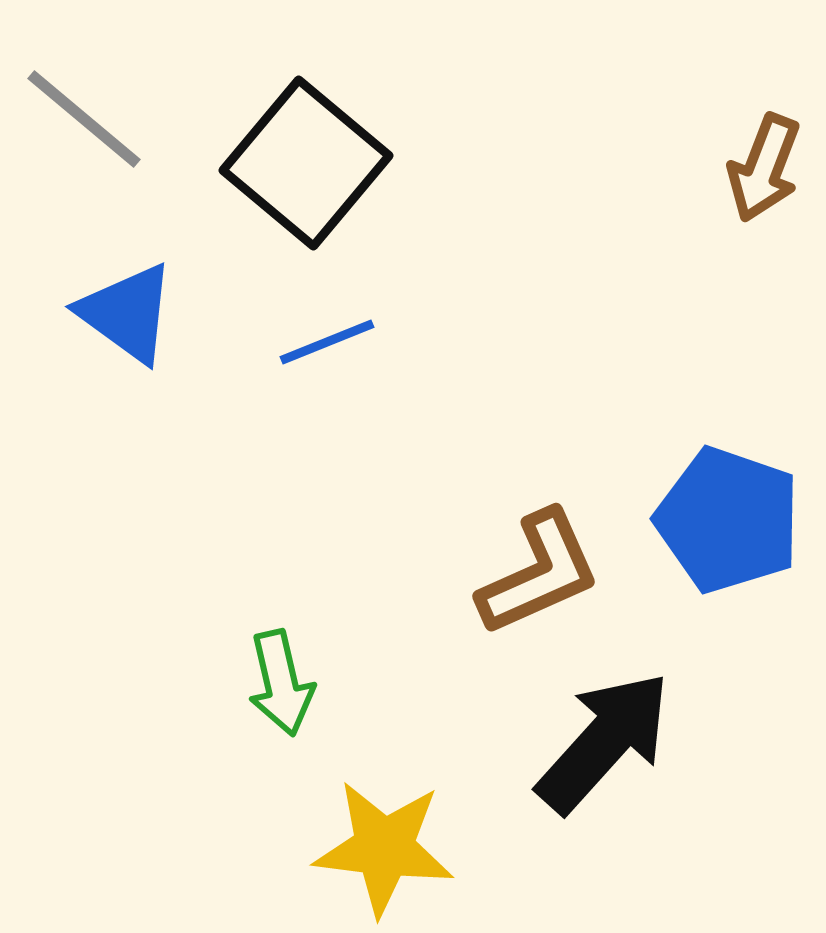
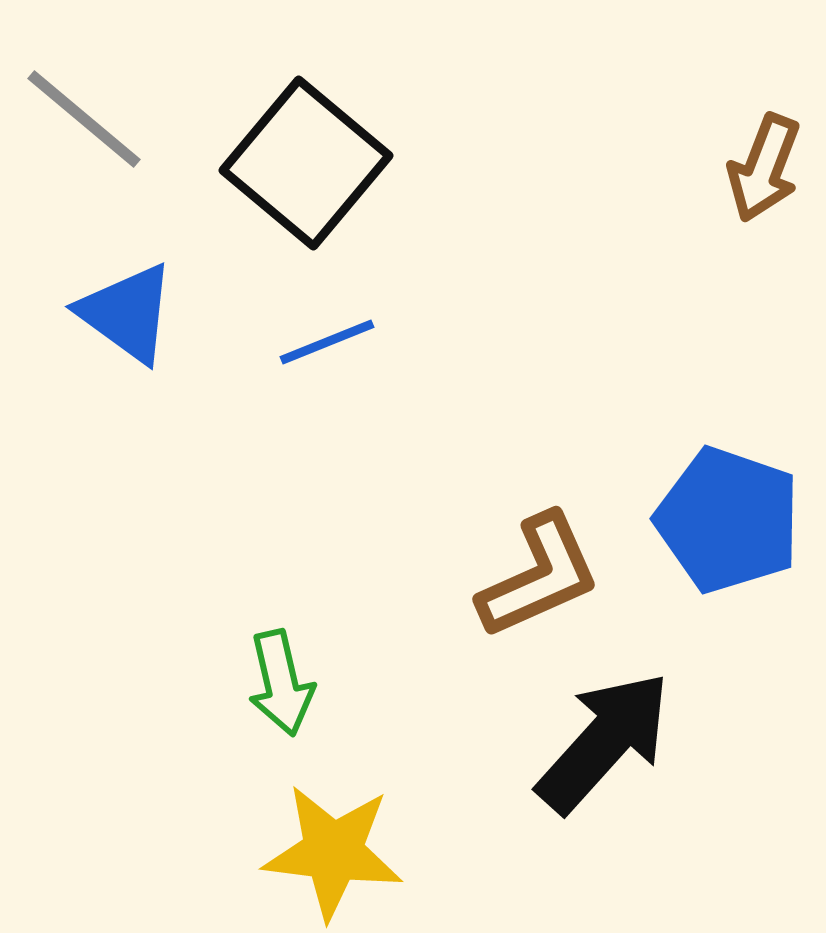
brown L-shape: moved 3 px down
yellow star: moved 51 px left, 4 px down
